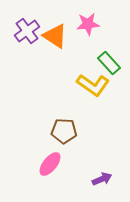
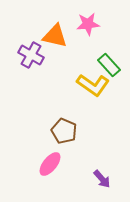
purple cross: moved 4 px right, 24 px down; rotated 25 degrees counterclockwise
orange triangle: rotated 20 degrees counterclockwise
green rectangle: moved 2 px down
brown pentagon: rotated 20 degrees clockwise
purple arrow: rotated 72 degrees clockwise
